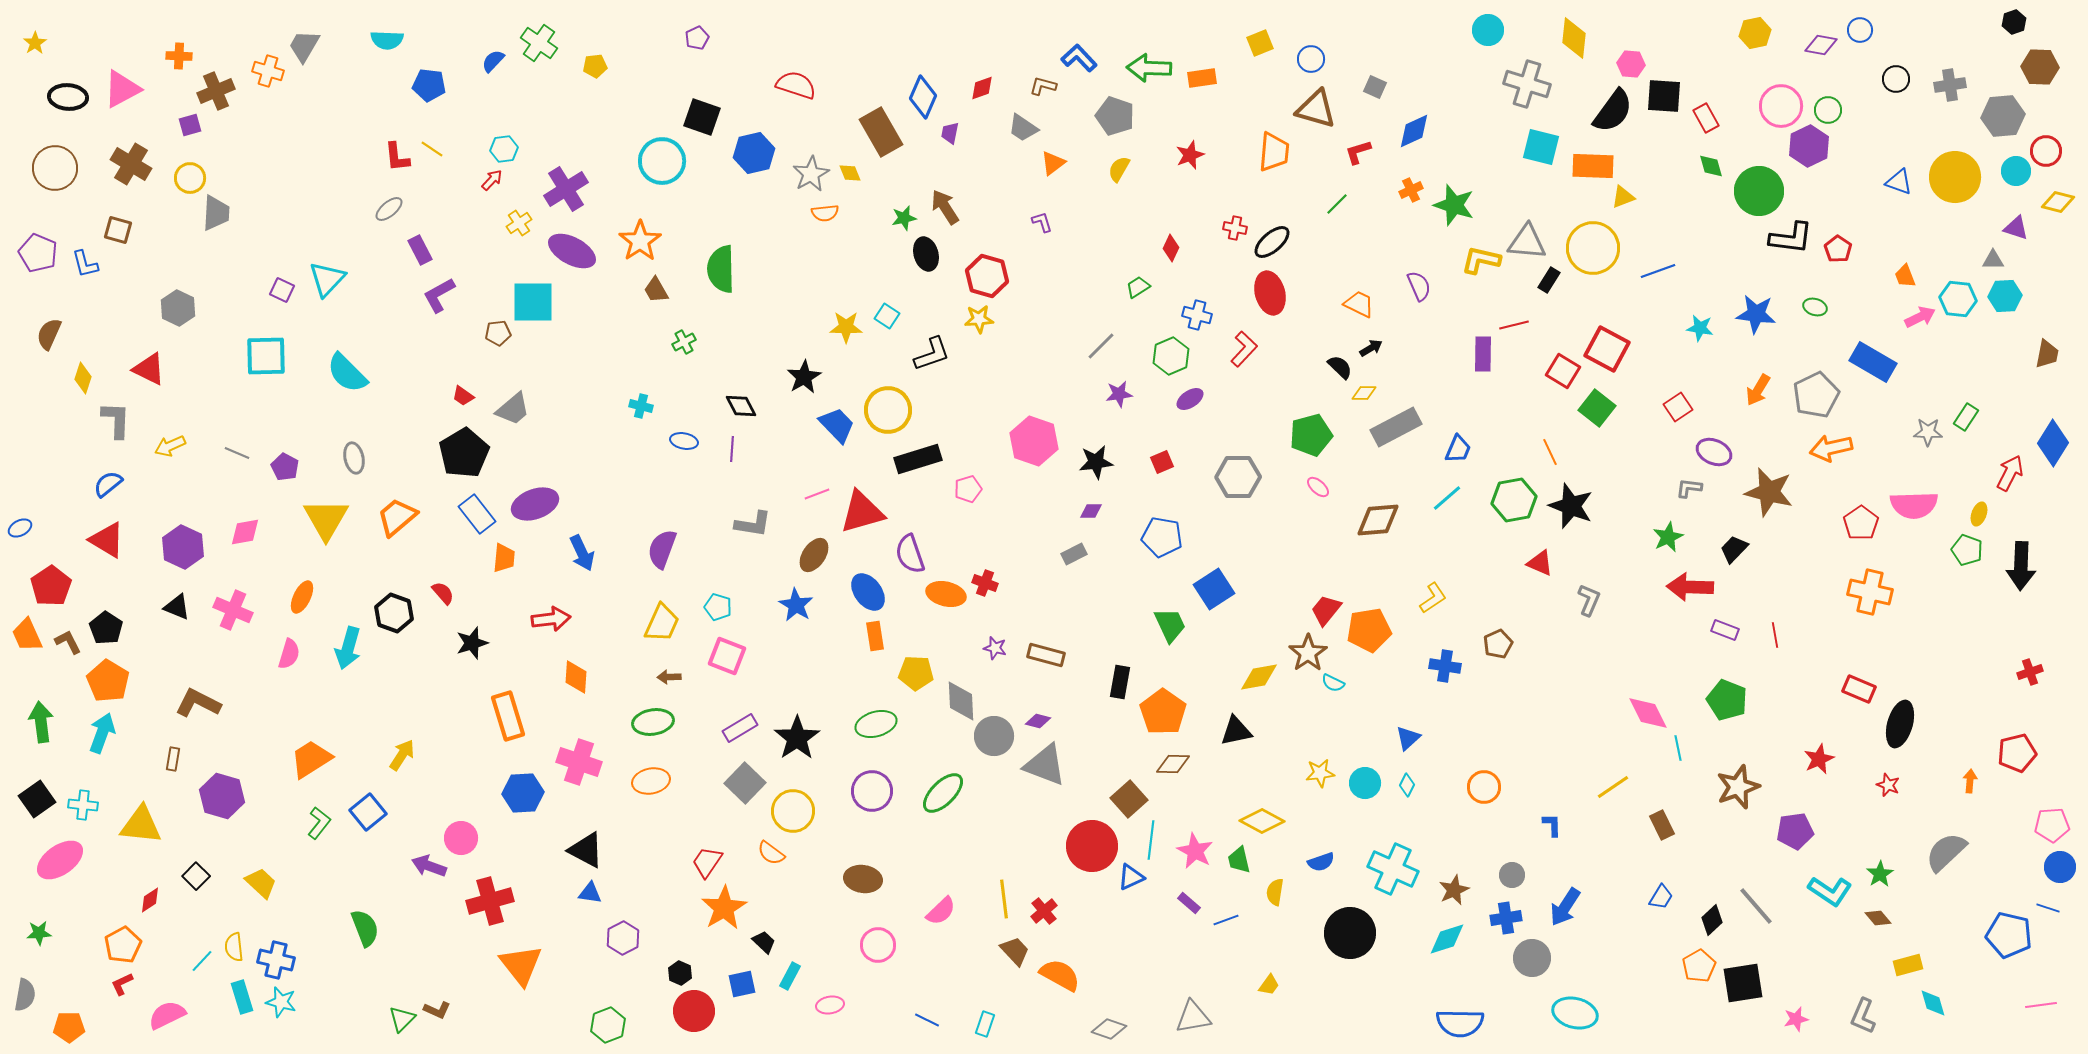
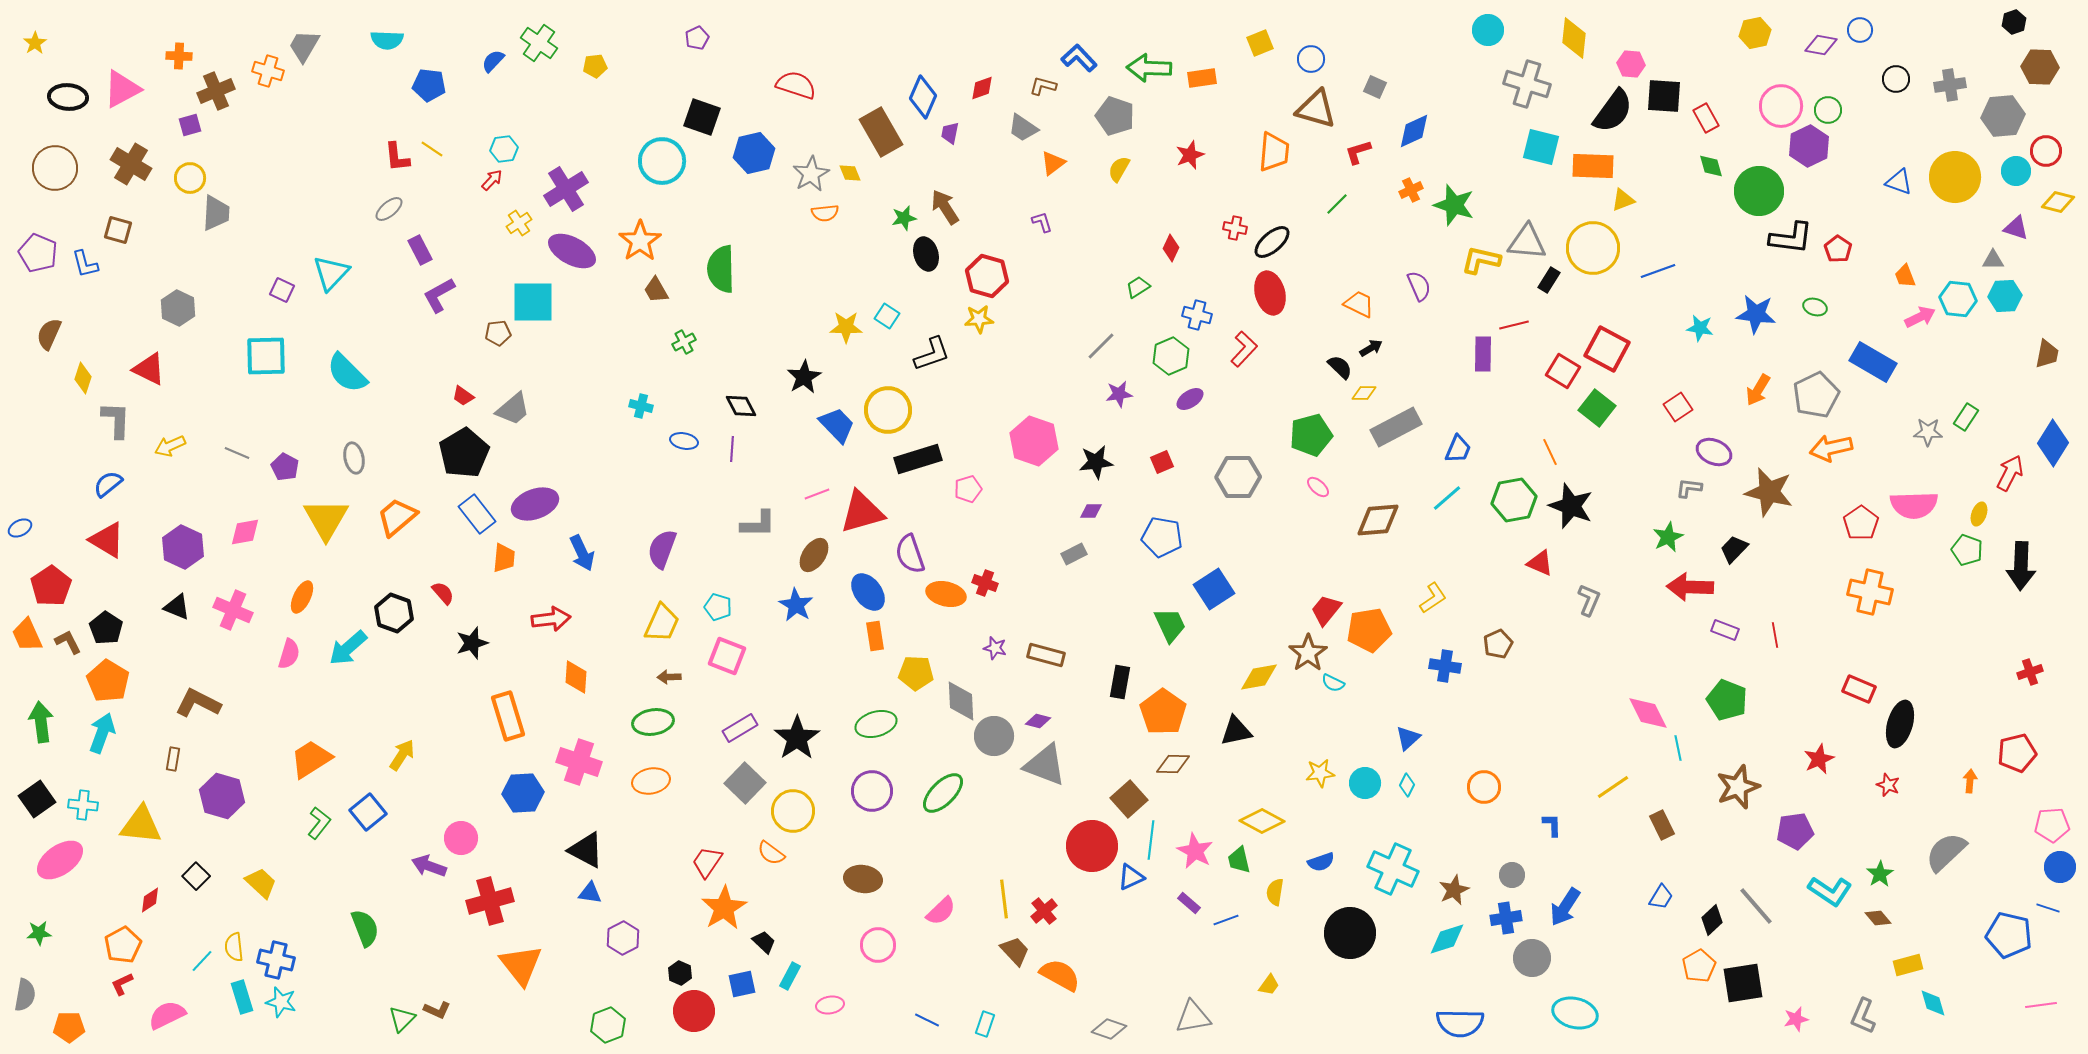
yellow triangle at (1623, 197): moved 3 px down
cyan triangle at (327, 279): moved 4 px right, 6 px up
gray L-shape at (753, 524): moved 5 px right; rotated 9 degrees counterclockwise
cyan arrow at (348, 648): rotated 33 degrees clockwise
